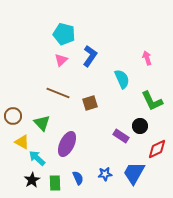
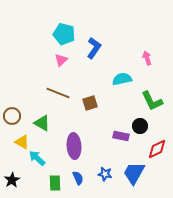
blue L-shape: moved 4 px right, 8 px up
cyan semicircle: rotated 78 degrees counterclockwise
brown circle: moved 1 px left
green triangle: rotated 18 degrees counterclockwise
purple rectangle: rotated 21 degrees counterclockwise
purple ellipse: moved 7 px right, 2 px down; rotated 30 degrees counterclockwise
blue star: rotated 16 degrees clockwise
black star: moved 20 px left
